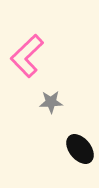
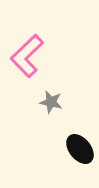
gray star: rotated 15 degrees clockwise
